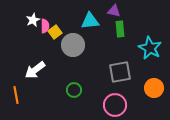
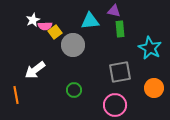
pink semicircle: rotated 88 degrees clockwise
